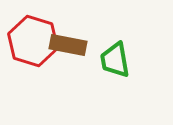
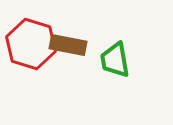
red hexagon: moved 2 px left, 3 px down
